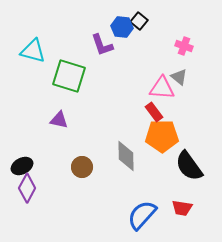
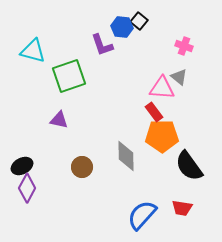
green square: rotated 36 degrees counterclockwise
